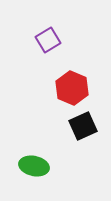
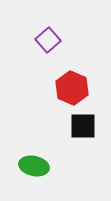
purple square: rotated 10 degrees counterclockwise
black square: rotated 24 degrees clockwise
